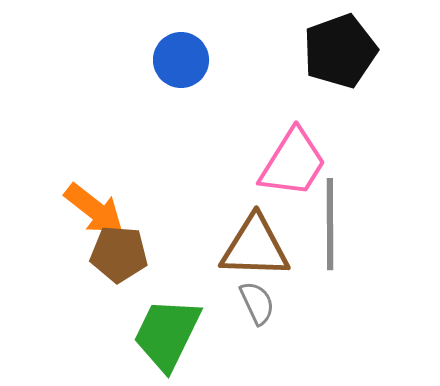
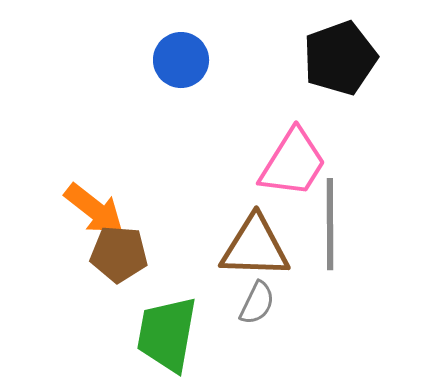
black pentagon: moved 7 px down
gray semicircle: rotated 51 degrees clockwise
green trapezoid: rotated 16 degrees counterclockwise
